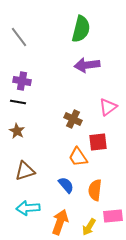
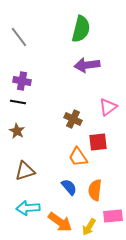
blue semicircle: moved 3 px right, 2 px down
orange arrow: rotated 105 degrees clockwise
